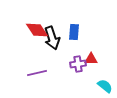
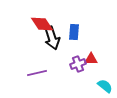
red diamond: moved 5 px right, 6 px up
purple cross: rotated 14 degrees counterclockwise
